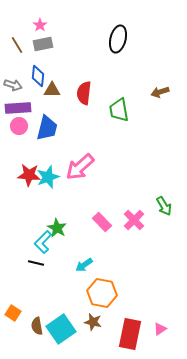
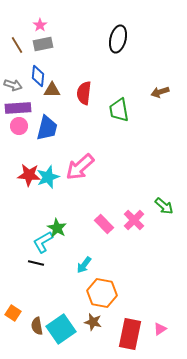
green arrow: rotated 18 degrees counterclockwise
pink rectangle: moved 2 px right, 2 px down
cyan L-shape: rotated 15 degrees clockwise
cyan arrow: rotated 18 degrees counterclockwise
